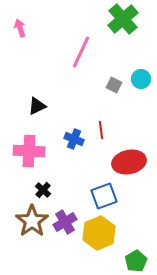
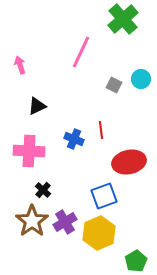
pink arrow: moved 37 px down
